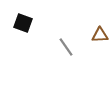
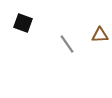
gray line: moved 1 px right, 3 px up
